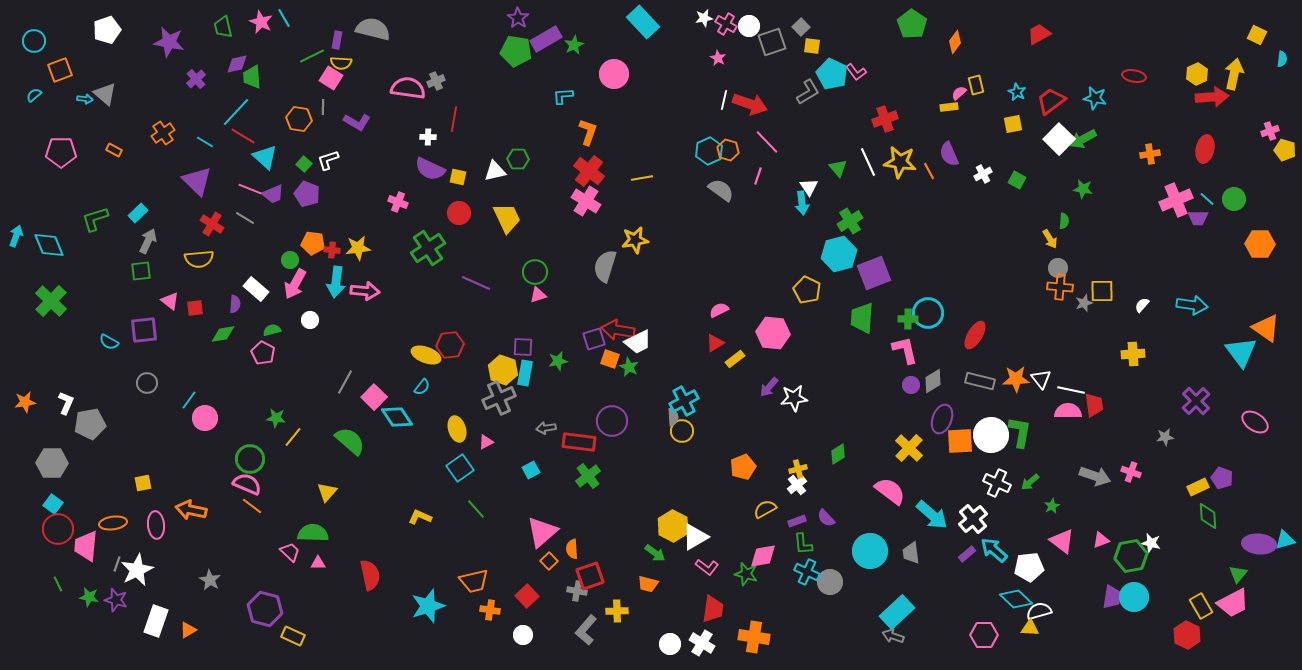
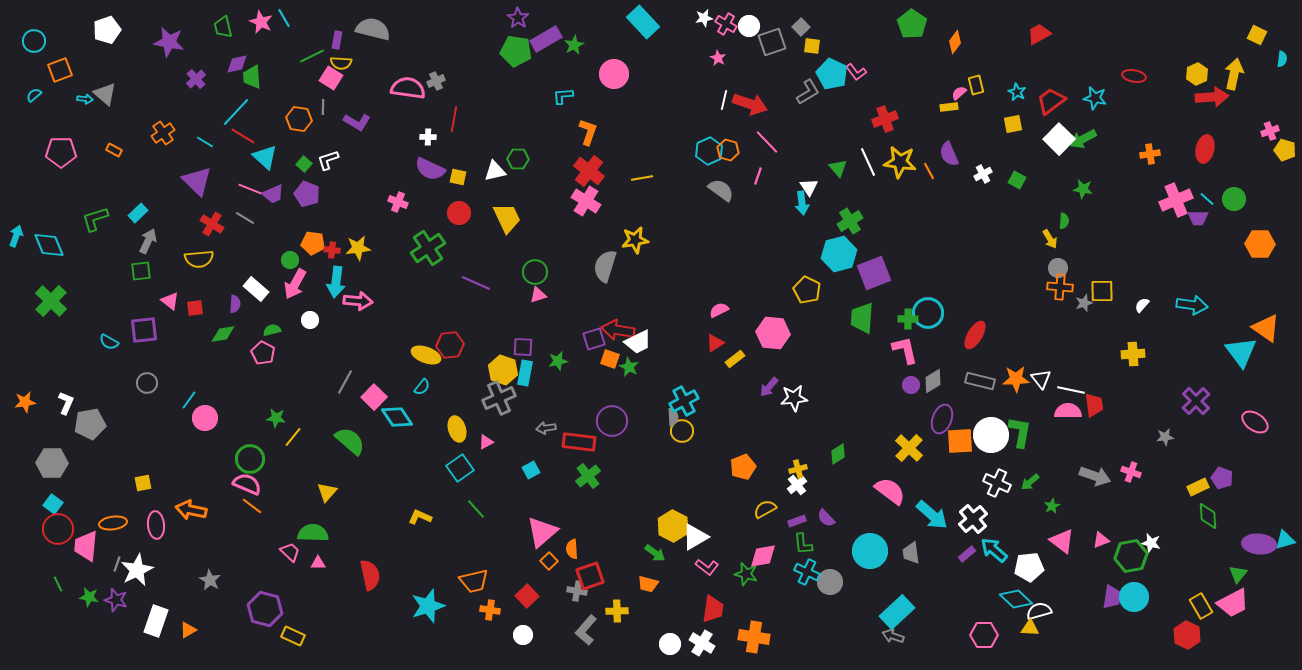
pink arrow at (365, 291): moved 7 px left, 10 px down
